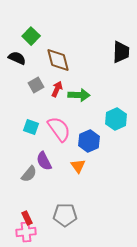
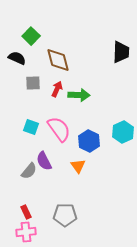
gray square: moved 3 px left, 2 px up; rotated 28 degrees clockwise
cyan hexagon: moved 7 px right, 13 px down
blue hexagon: rotated 10 degrees counterclockwise
gray semicircle: moved 3 px up
red rectangle: moved 1 px left, 6 px up
